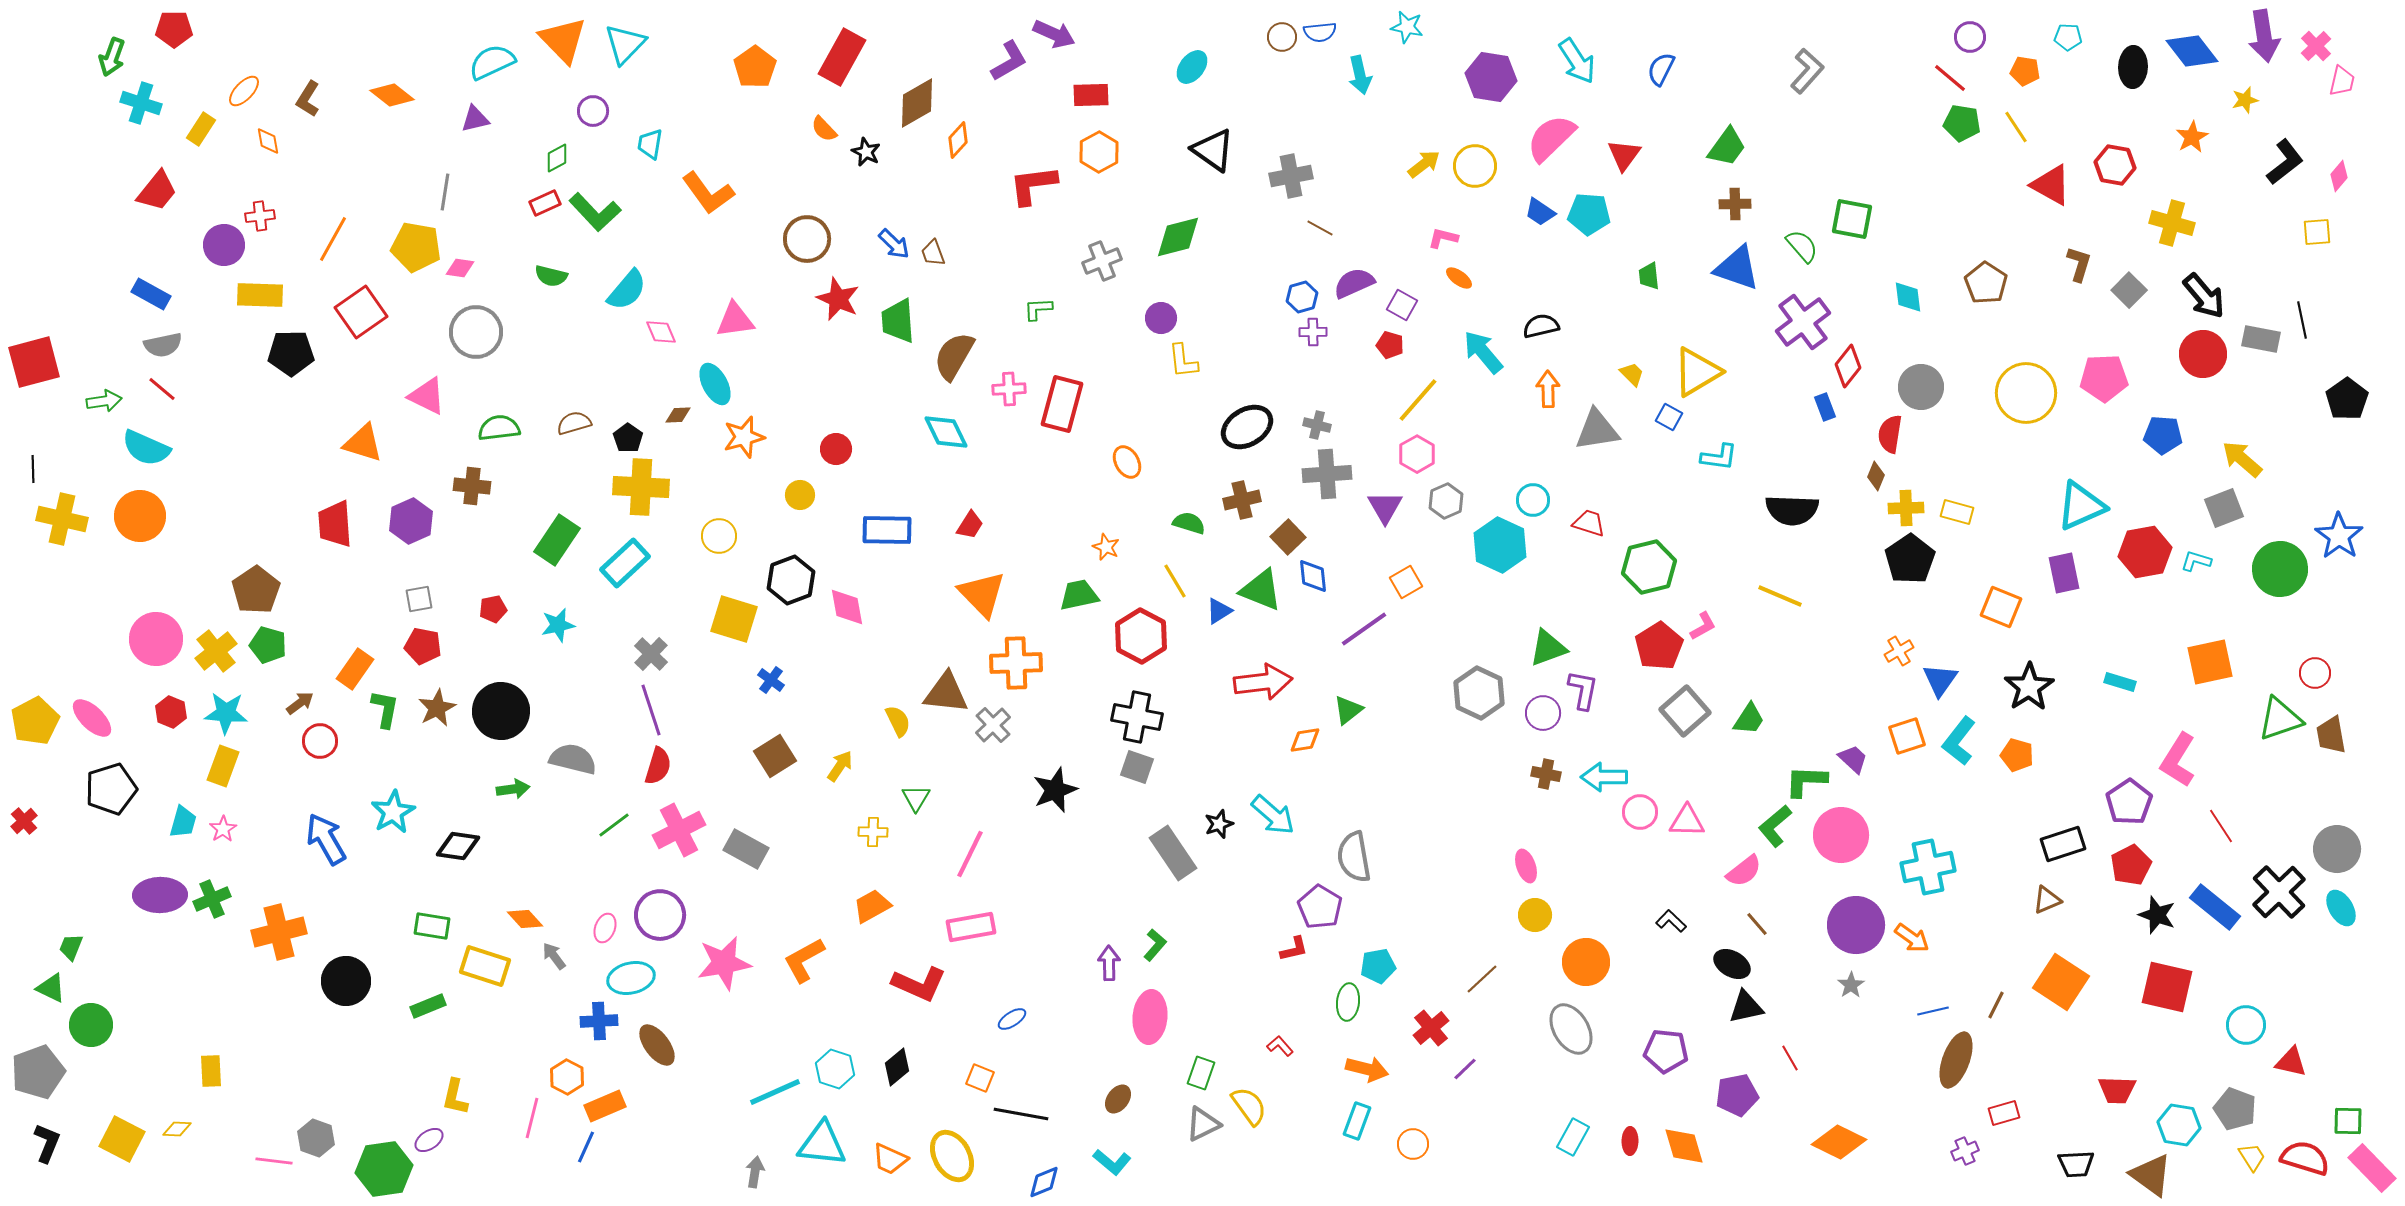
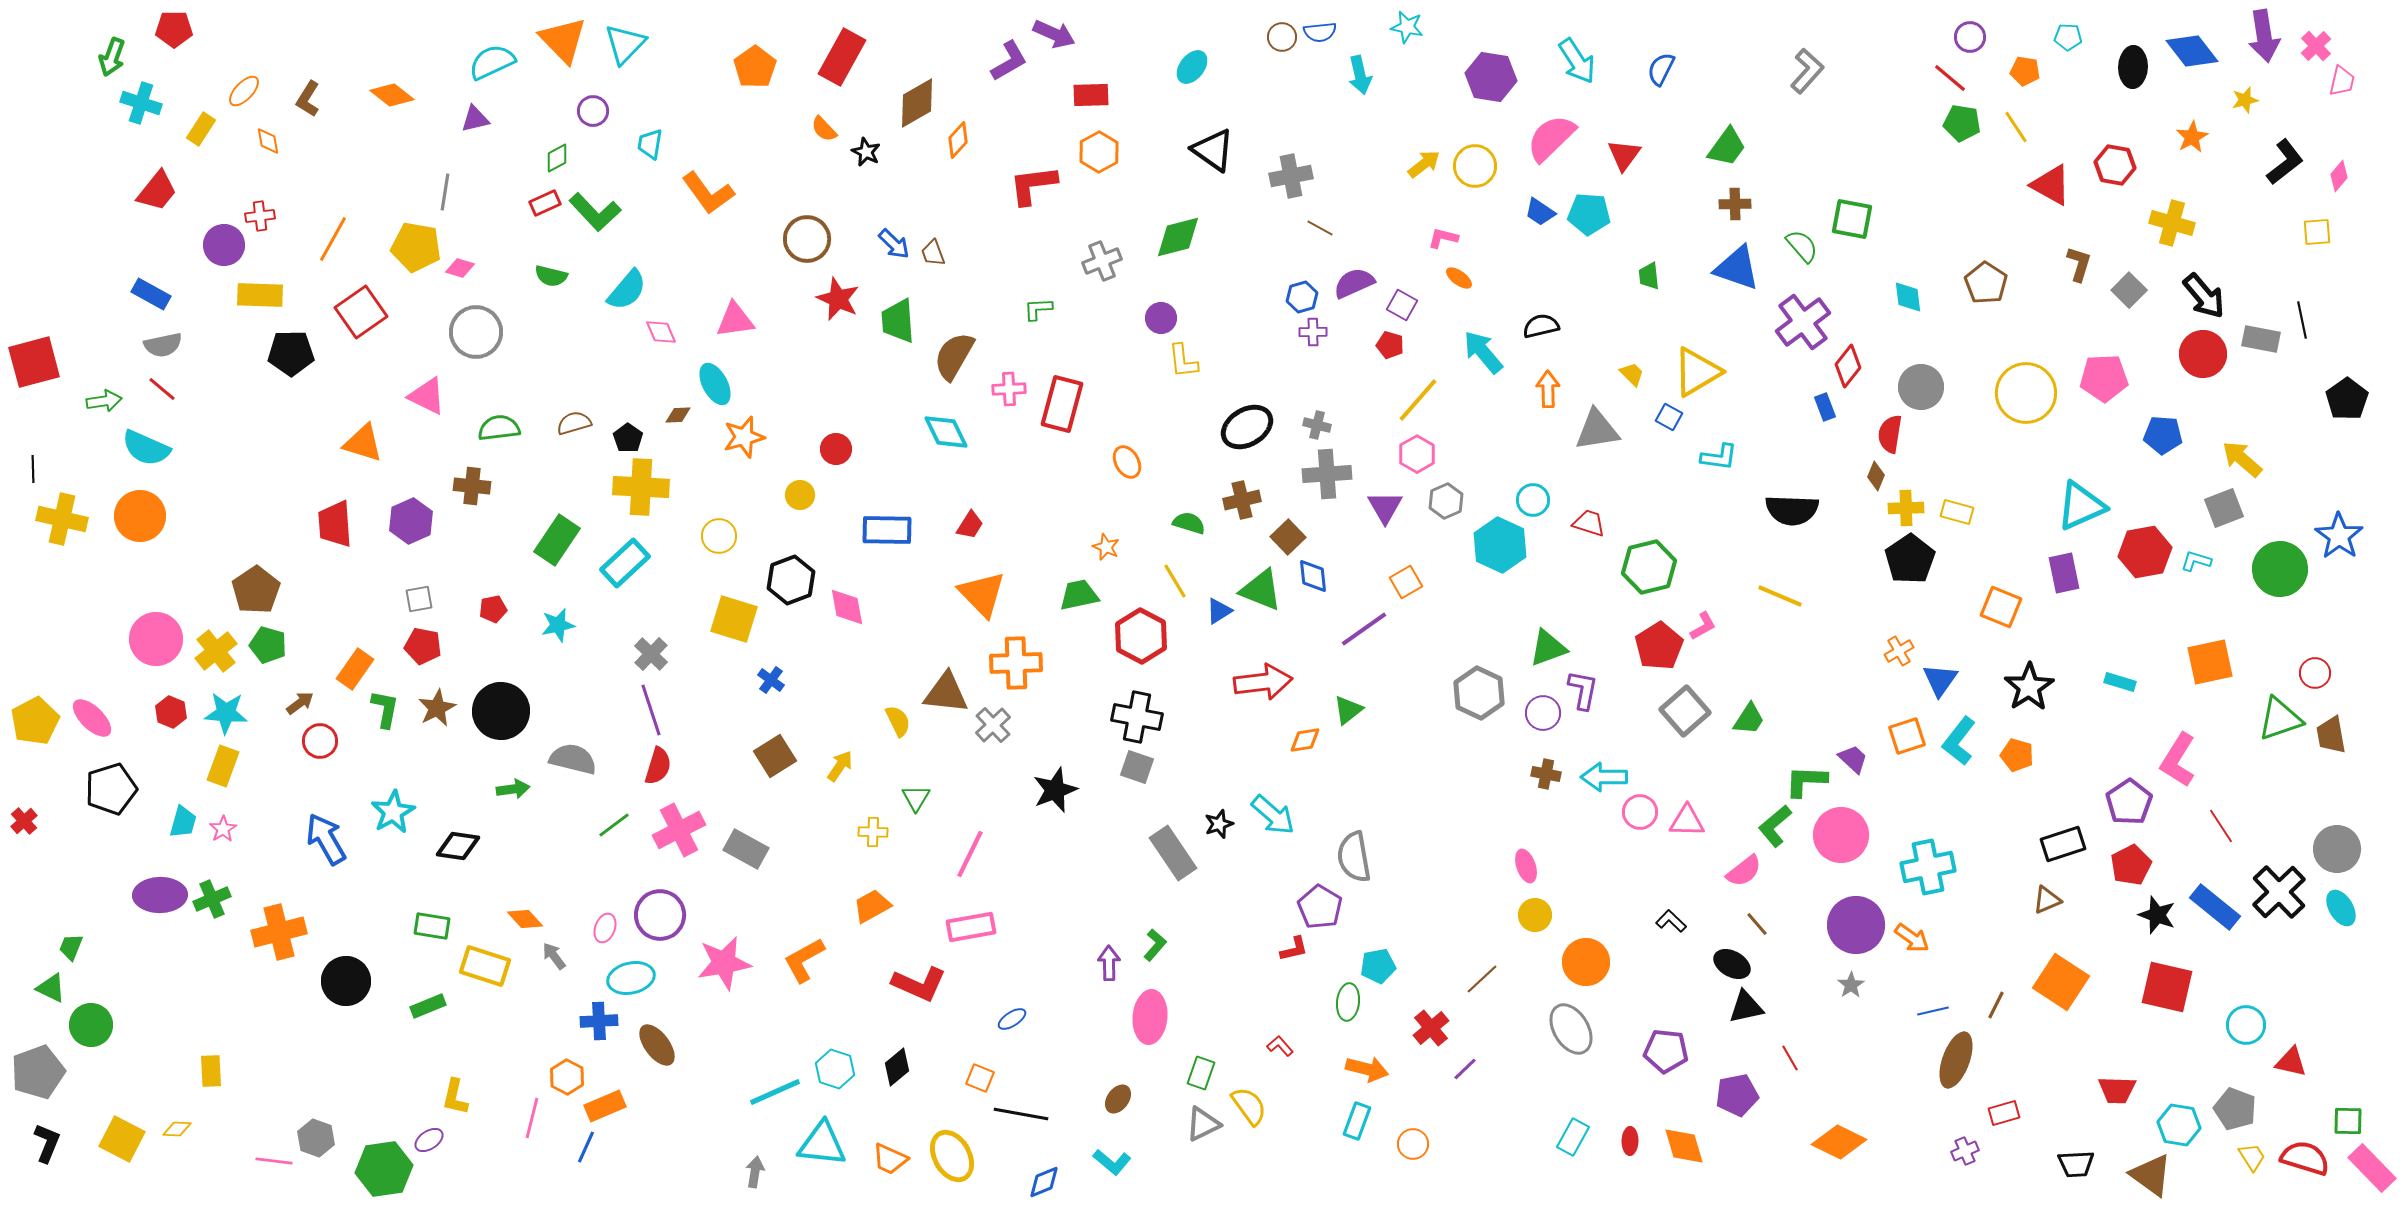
pink diamond at (460, 268): rotated 8 degrees clockwise
